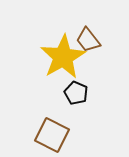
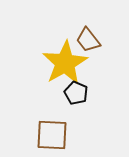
yellow star: moved 2 px right, 6 px down
brown square: rotated 24 degrees counterclockwise
